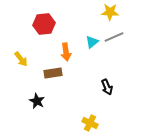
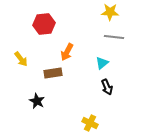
gray line: rotated 30 degrees clockwise
cyan triangle: moved 10 px right, 21 px down
orange arrow: moved 1 px right; rotated 36 degrees clockwise
